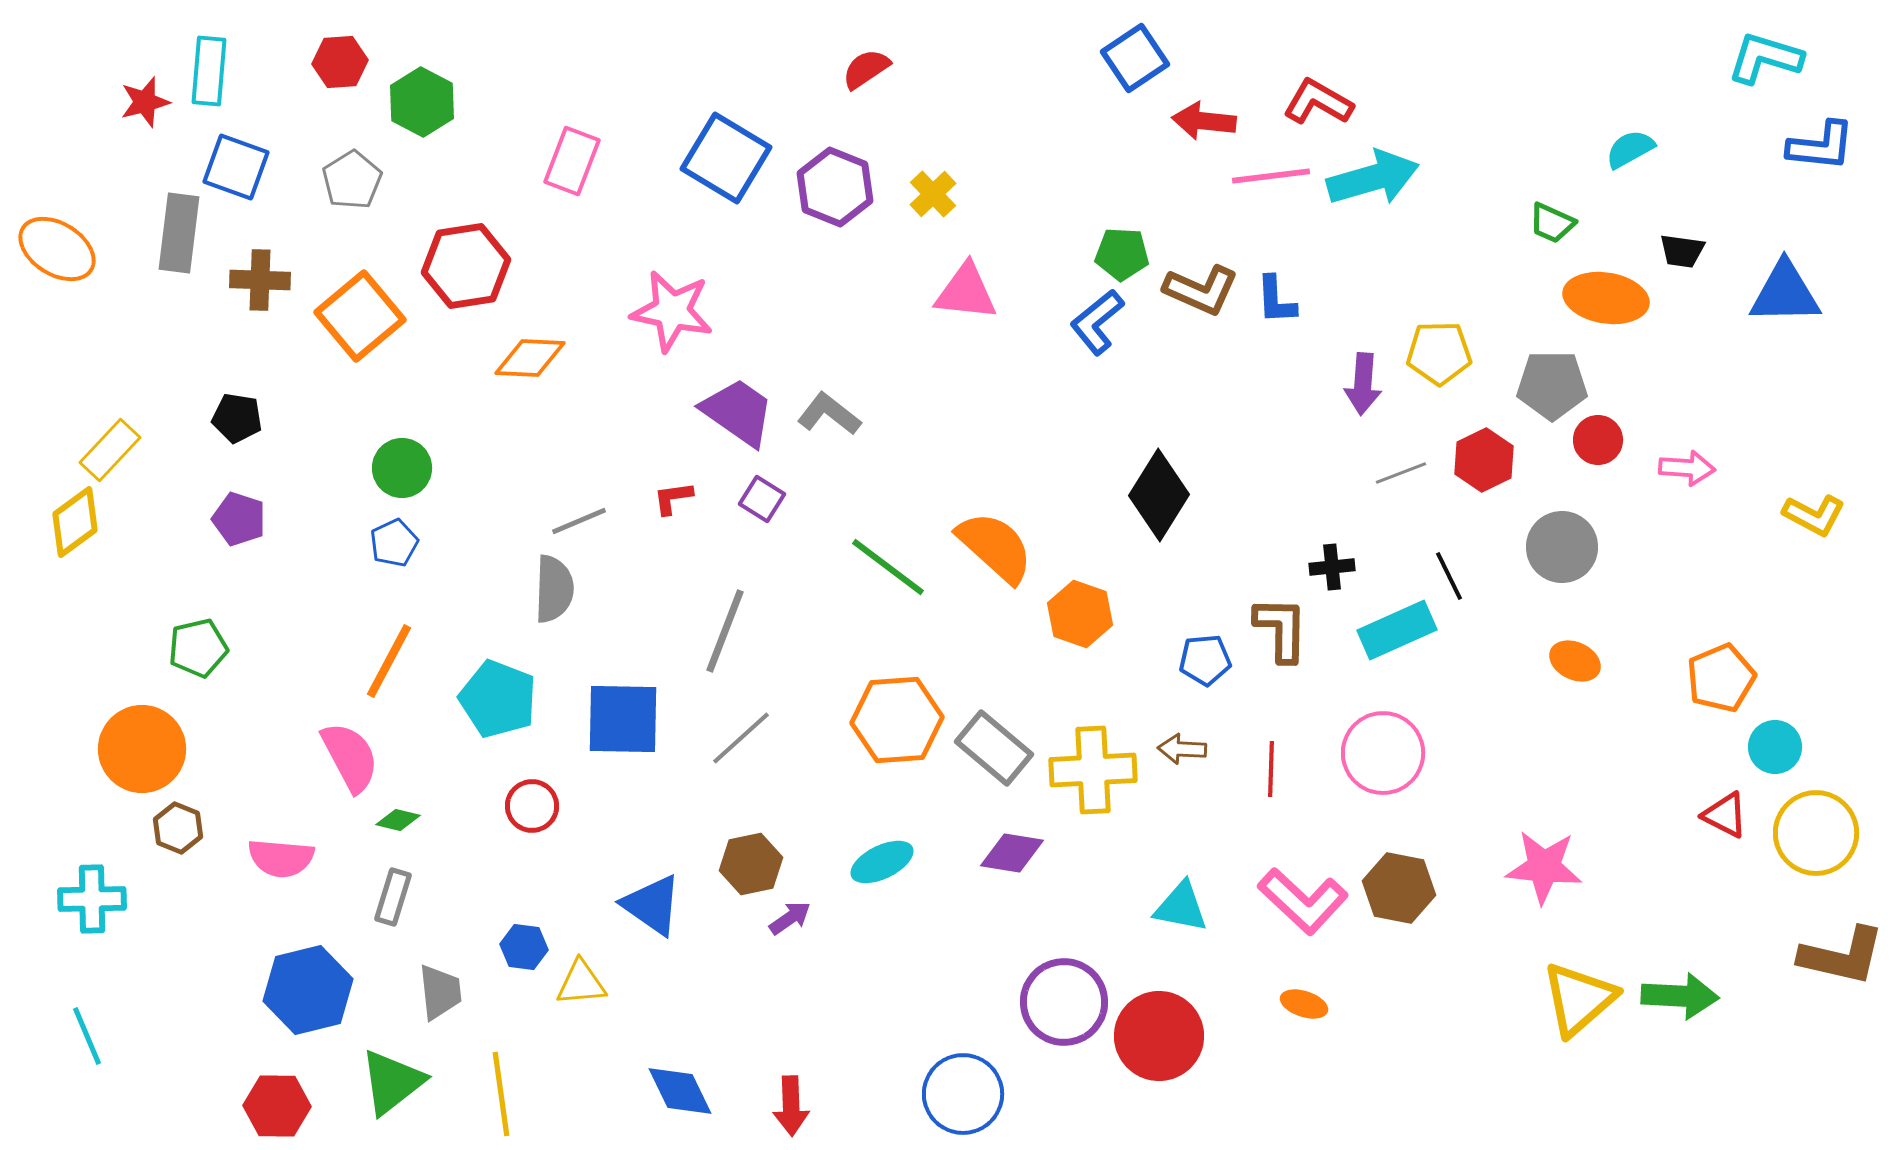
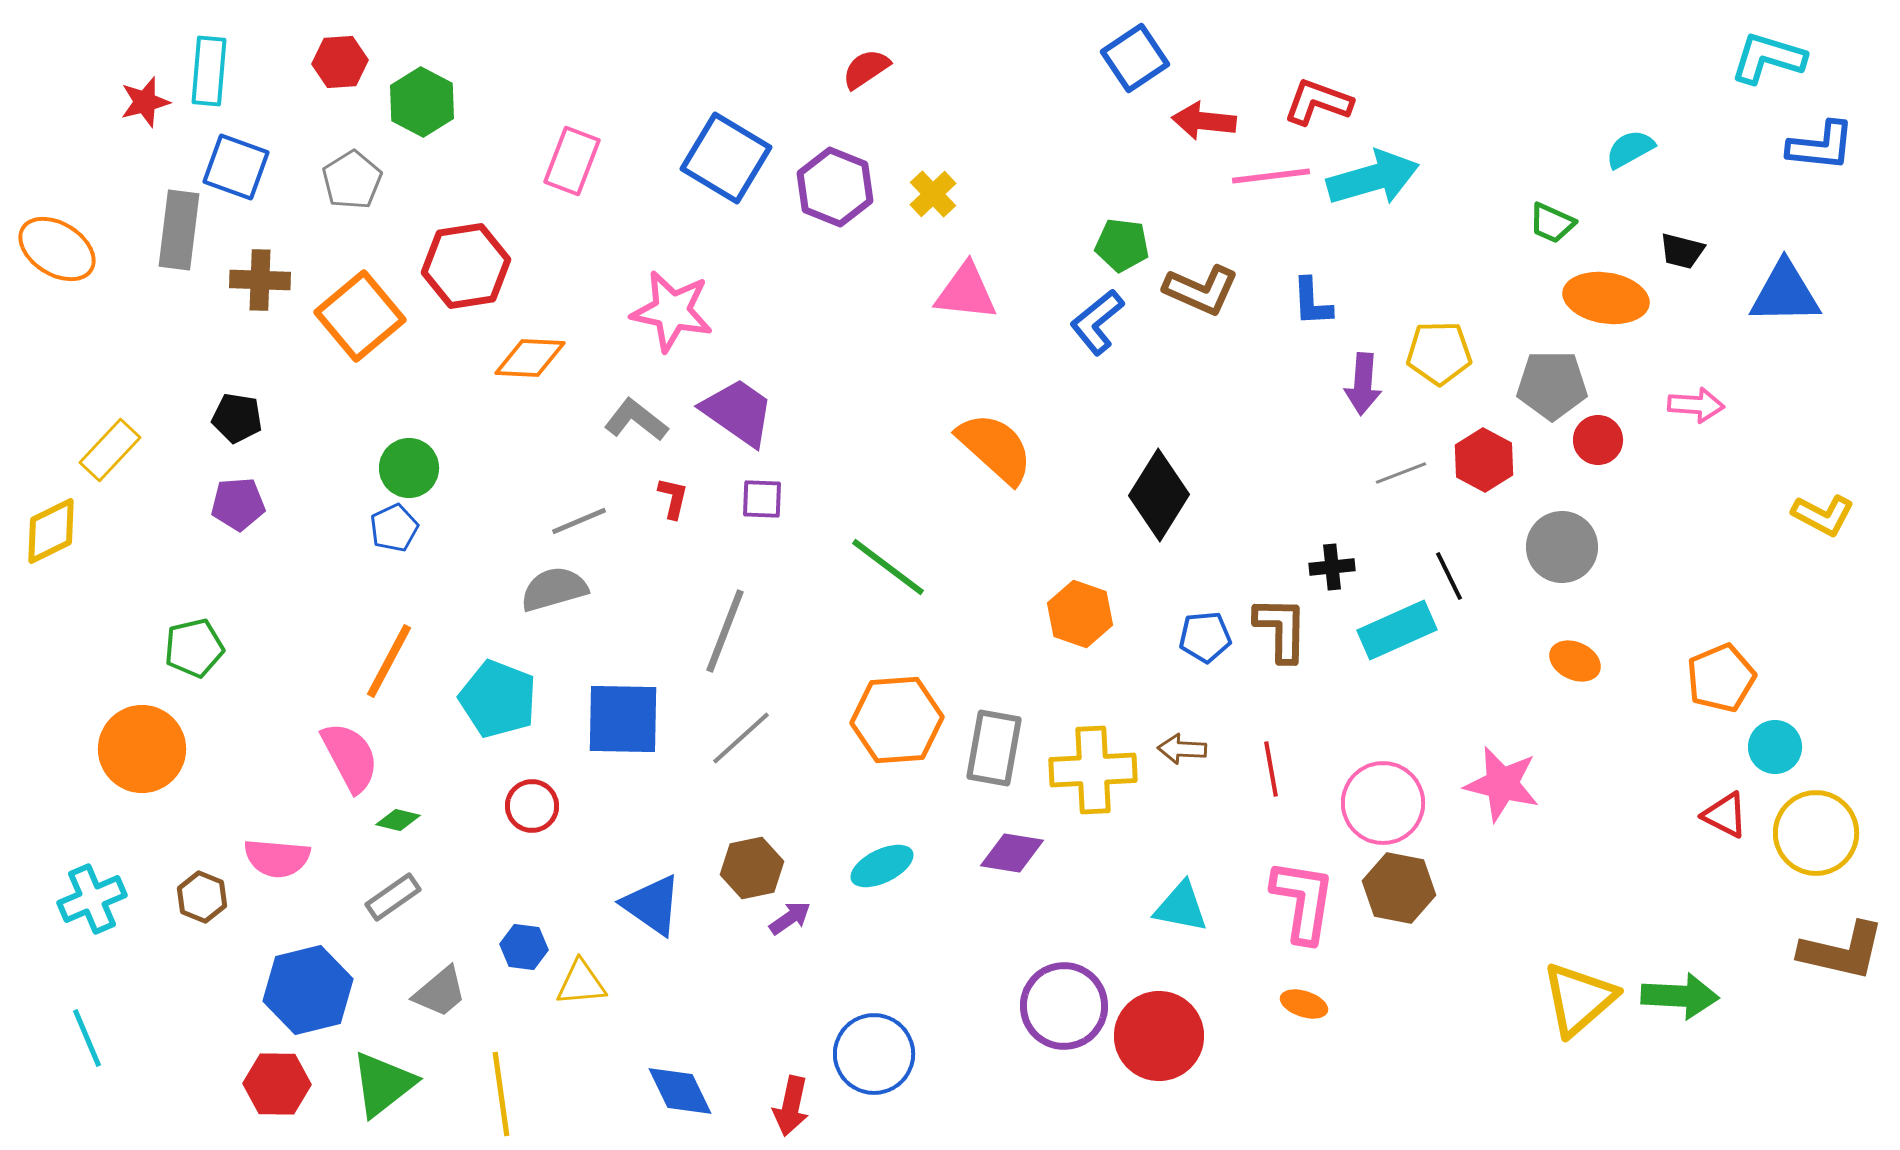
cyan L-shape at (1765, 58): moved 3 px right
red L-shape at (1318, 102): rotated 10 degrees counterclockwise
gray rectangle at (179, 233): moved 3 px up
black trapezoid at (1682, 251): rotated 6 degrees clockwise
green pentagon at (1122, 254): moved 9 px up; rotated 4 degrees clockwise
blue L-shape at (1276, 300): moved 36 px right, 2 px down
gray L-shape at (829, 414): moved 193 px left, 6 px down
red hexagon at (1484, 460): rotated 6 degrees counterclockwise
green circle at (402, 468): moved 7 px right
pink arrow at (1687, 468): moved 9 px right, 63 px up
red L-shape at (673, 498): rotated 111 degrees clockwise
purple square at (762, 499): rotated 30 degrees counterclockwise
yellow L-shape at (1814, 515): moved 9 px right
purple pentagon at (239, 519): moved 1 px left, 15 px up; rotated 22 degrees counterclockwise
yellow diamond at (75, 522): moved 24 px left, 9 px down; rotated 10 degrees clockwise
blue pentagon at (394, 543): moved 15 px up
orange semicircle at (995, 547): moved 99 px up
gray semicircle at (554, 589): rotated 108 degrees counterclockwise
green pentagon at (198, 648): moved 4 px left
blue pentagon at (1205, 660): moved 23 px up
gray rectangle at (994, 748): rotated 60 degrees clockwise
pink circle at (1383, 753): moved 50 px down
red line at (1271, 769): rotated 12 degrees counterclockwise
brown hexagon at (178, 828): moved 24 px right, 69 px down
pink semicircle at (281, 858): moved 4 px left
cyan ellipse at (882, 862): moved 4 px down
brown hexagon at (751, 864): moved 1 px right, 4 px down
pink star at (1544, 867): moved 42 px left, 83 px up; rotated 8 degrees clockwise
gray rectangle at (393, 897): rotated 38 degrees clockwise
cyan cross at (92, 899): rotated 22 degrees counterclockwise
pink L-shape at (1303, 901): rotated 124 degrees counterclockwise
brown L-shape at (1842, 956): moved 5 px up
gray trapezoid at (440, 992): rotated 56 degrees clockwise
purple circle at (1064, 1002): moved 4 px down
cyan line at (87, 1036): moved 2 px down
green triangle at (392, 1082): moved 9 px left, 2 px down
blue circle at (963, 1094): moved 89 px left, 40 px up
red hexagon at (277, 1106): moved 22 px up
red arrow at (791, 1106): rotated 14 degrees clockwise
